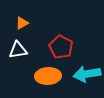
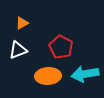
white triangle: rotated 12 degrees counterclockwise
cyan arrow: moved 2 px left
